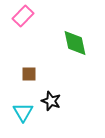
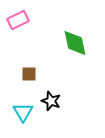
pink rectangle: moved 5 px left, 4 px down; rotated 20 degrees clockwise
